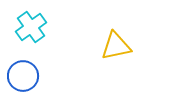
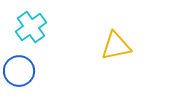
blue circle: moved 4 px left, 5 px up
